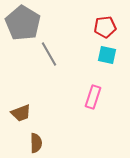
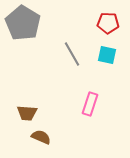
red pentagon: moved 3 px right, 4 px up; rotated 10 degrees clockwise
gray line: moved 23 px right
pink rectangle: moved 3 px left, 7 px down
brown trapezoid: moved 6 px right; rotated 25 degrees clockwise
brown semicircle: moved 5 px right, 6 px up; rotated 66 degrees counterclockwise
